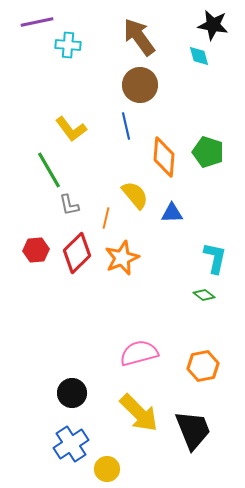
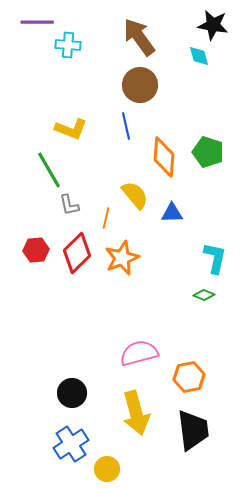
purple line: rotated 12 degrees clockwise
yellow L-shape: rotated 32 degrees counterclockwise
green diamond: rotated 15 degrees counterclockwise
orange hexagon: moved 14 px left, 11 px down
yellow arrow: moved 3 px left; rotated 30 degrees clockwise
black trapezoid: rotated 15 degrees clockwise
